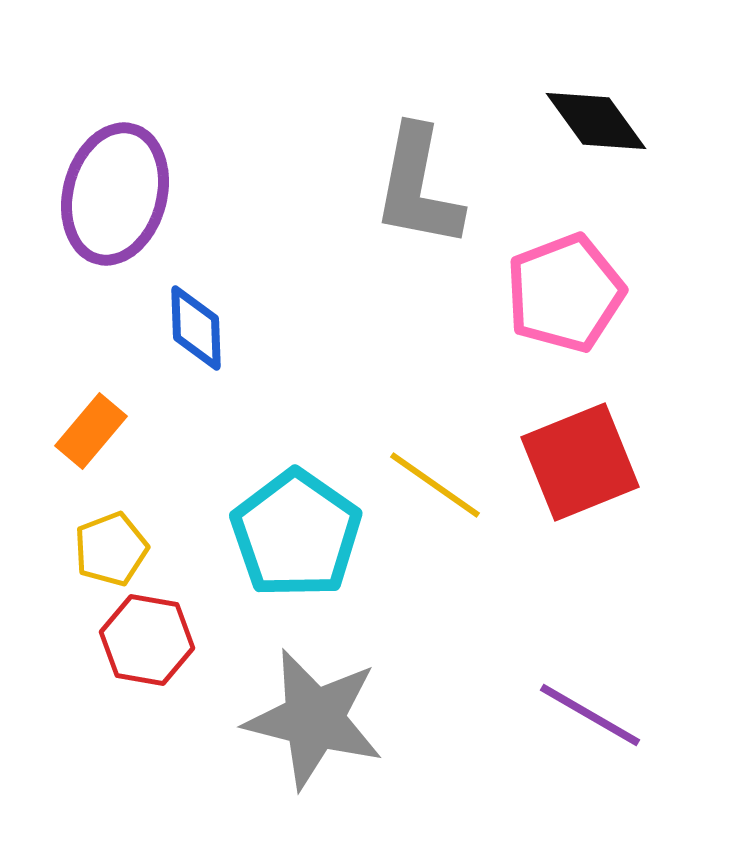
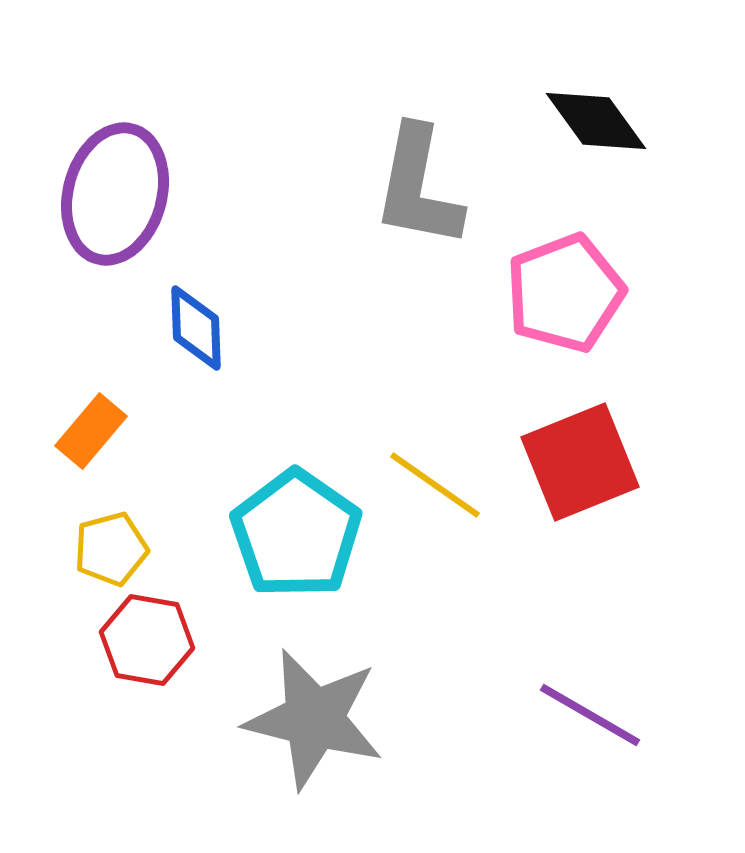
yellow pentagon: rotated 6 degrees clockwise
